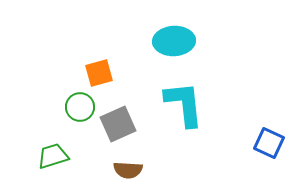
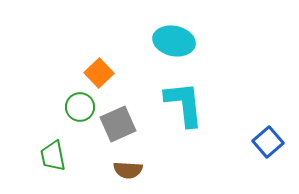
cyan ellipse: rotated 15 degrees clockwise
orange square: rotated 28 degrees counterclockwise
blue square: moved 1 px left, 1 px up; rotated 24 degrees clockwise
green trapezoid: rotated 84 degrees counterclockwise
